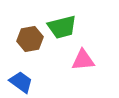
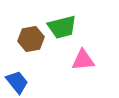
brown hexagon: moved 1 px right
blue trapezoid: moved 4 px left; rotated 15 degrees clockwise
